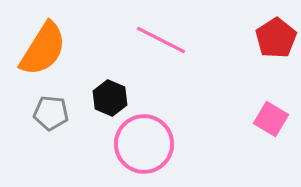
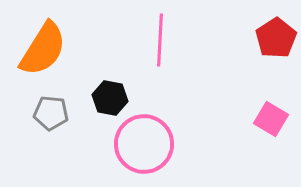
pink line: moved 1 px left; rotated 66 degrees clockwise
black hexagon: rotated 12 degrees counterclockwise
